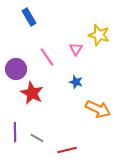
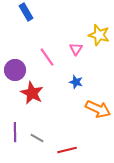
blue rectangle: moved 3 px left, 5 px up
purple circle: moved 1 px left, 1 px down
